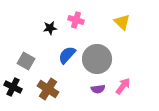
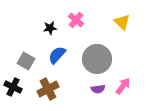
pink cross: rotated 21 degrees clockwise
blue semicircle: moved 10 px left
brown cross: rotated 30 degrees clockwise
